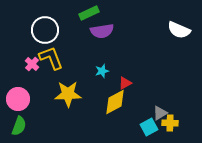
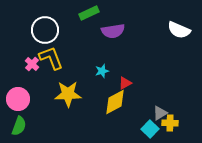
purple semicircle: moved 11 px right
cyan square: moved 1 px right, 2 px down; rotated 18 degrees counterclockwise
